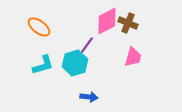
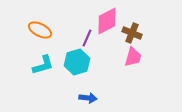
brown cross: moved 4 px right, 10 px down
orange ellipse: moved 1 px right, 3 px down; rotated 10 degrees counterclockwise
purple line: moved 7 px up; rotated 12 degrees counterclockwise
cyan hexagon: moved 2 px right, 1 px up
blue arrow: moved 1 px left, 1 px down
